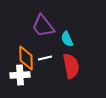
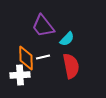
cyan semicircle: rotated 112 degrees counterclockwise
white line: moved 2 px left, 1 px up
